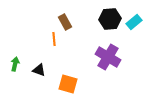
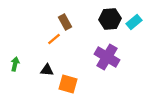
orange line: rotated 56 degrees clockwise
purple cross: moved 1 px left
black triangle: moved 8 px right; rotated 16 degrees counterclockwise
